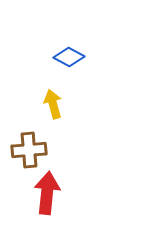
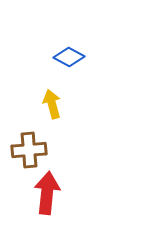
yellow arrow: moved 1 px left
